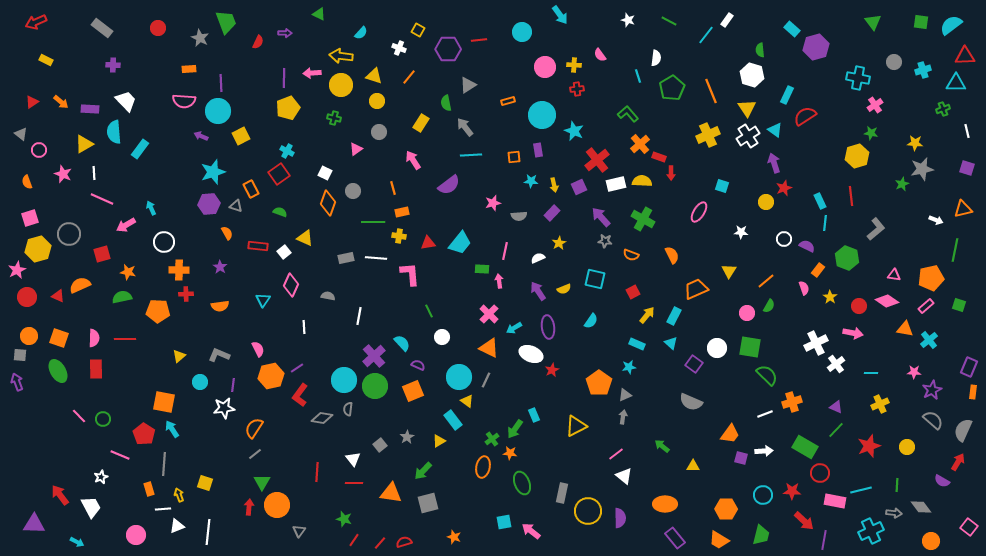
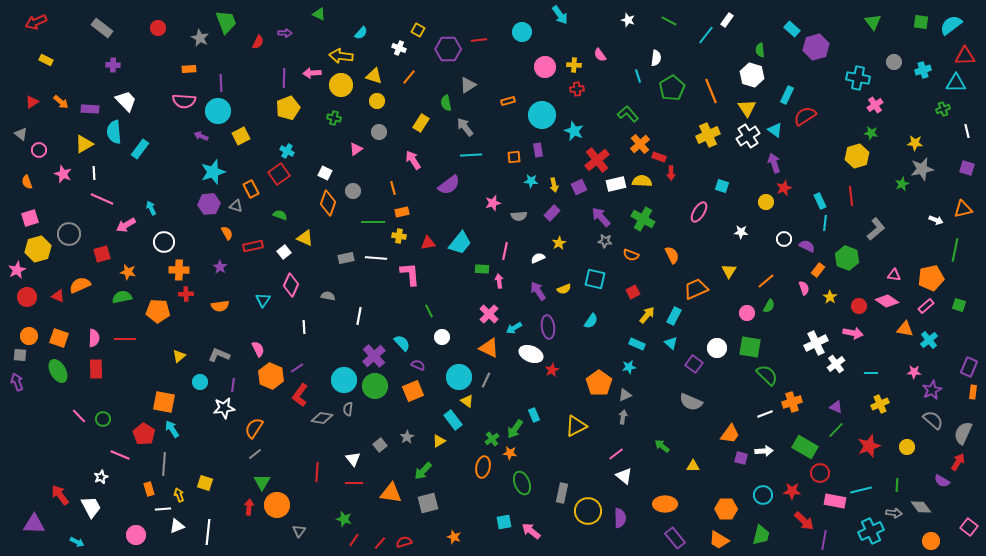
green semicircle at (280, 212): moved 3 px down
red rectangle at (258, 246): moved 5 px left; rotated 18 degrees counterclockwise
orange hexagon at (271, 376): rotated 25 degrees counterclockwise
gray semicircle at (963, 430): moved 3 px down
